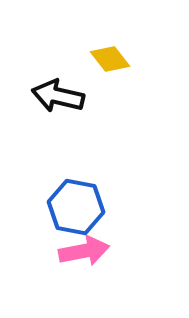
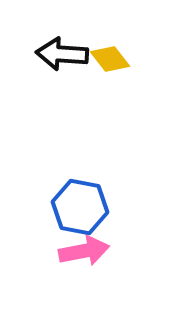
black arrow: moved 4 px right, 42 px up; rotated 9 degrees counterclockwise
blue hexagon: moved 4 px right
